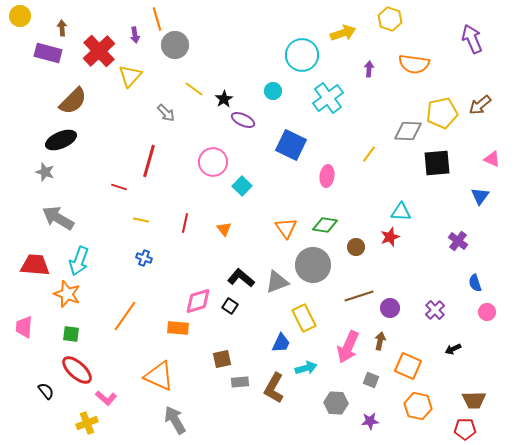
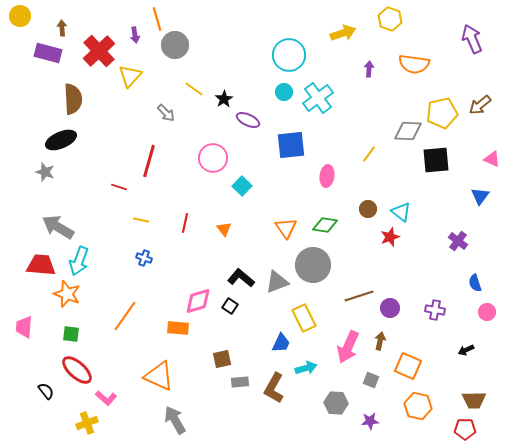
cyan circle at (302, 55): moved 13 px left
cyan circle at (273, 91): moved 11 px right, 1 px down
cyan cross at (328, 98): moved 10 px left
brown semicircle at (73, 101): moved 2 px up; rotated 48 degrees counterclockwise
purple ellipse at (243, 120): moved 5 px right
blue square at (291, 145): rotated 32 degrees counterclockwise
pink circle at (213, 162): moved 4 px up
black square at (437, 163): moved 1 px left, 3 px up
cyan triangle at (401, 212): rotated 35 degrees clockwise
gray arrow at (58, 218): moved 9 px down
brown circle at (356, 247): moved 12 px right, 38 px up
red trapezoid at (35, 265): moved 6 px right
purple cross at (435, 310): rotated 36 degrees counterclockwise
black arrow at (453, 349): moved 13 px right, 1 px down
